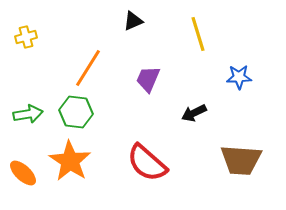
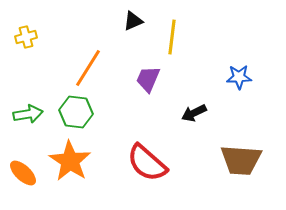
yellow line: moved 26 px left, 3 px down; rotated 24 degrees clockwise
